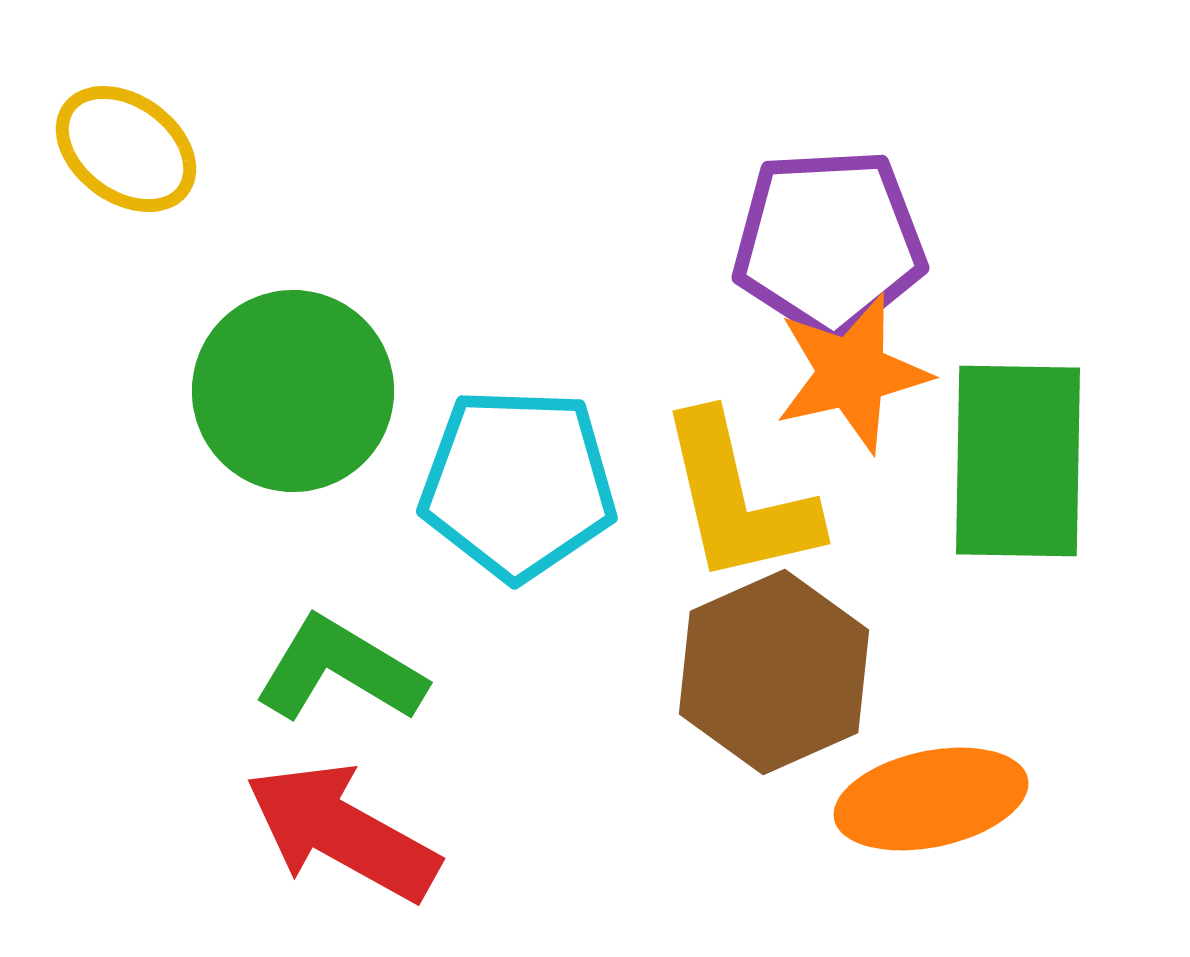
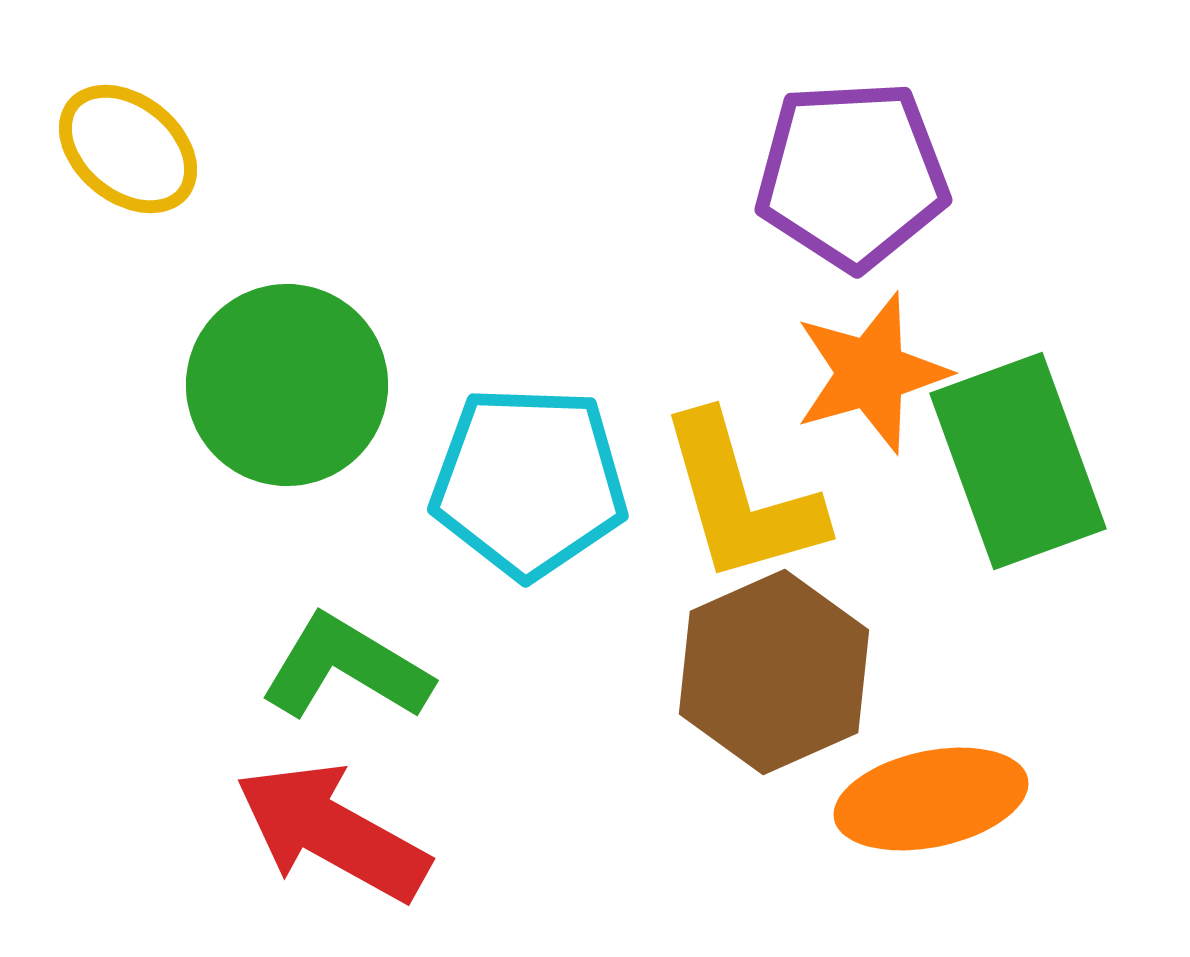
yellow ellipse: moved 2 px right; rotated 3 degrees clockwise
purple pentagon: moved 23 px right, 68 px up
orange star: moved 19 px right; rotated 3 degrees counterclockwise
green circle: moved 6 px left, 6 px up
green rectangle: rotated 21 degrees counterclockwise
cyan pentagon: moved 11 px right, 2 px up
yellow L-shape: moved 3 px right; rotated 3 degrees counterclockwise
green L-shape: moved 6 px right, 2 px up
red arrow: moved 10 px left
